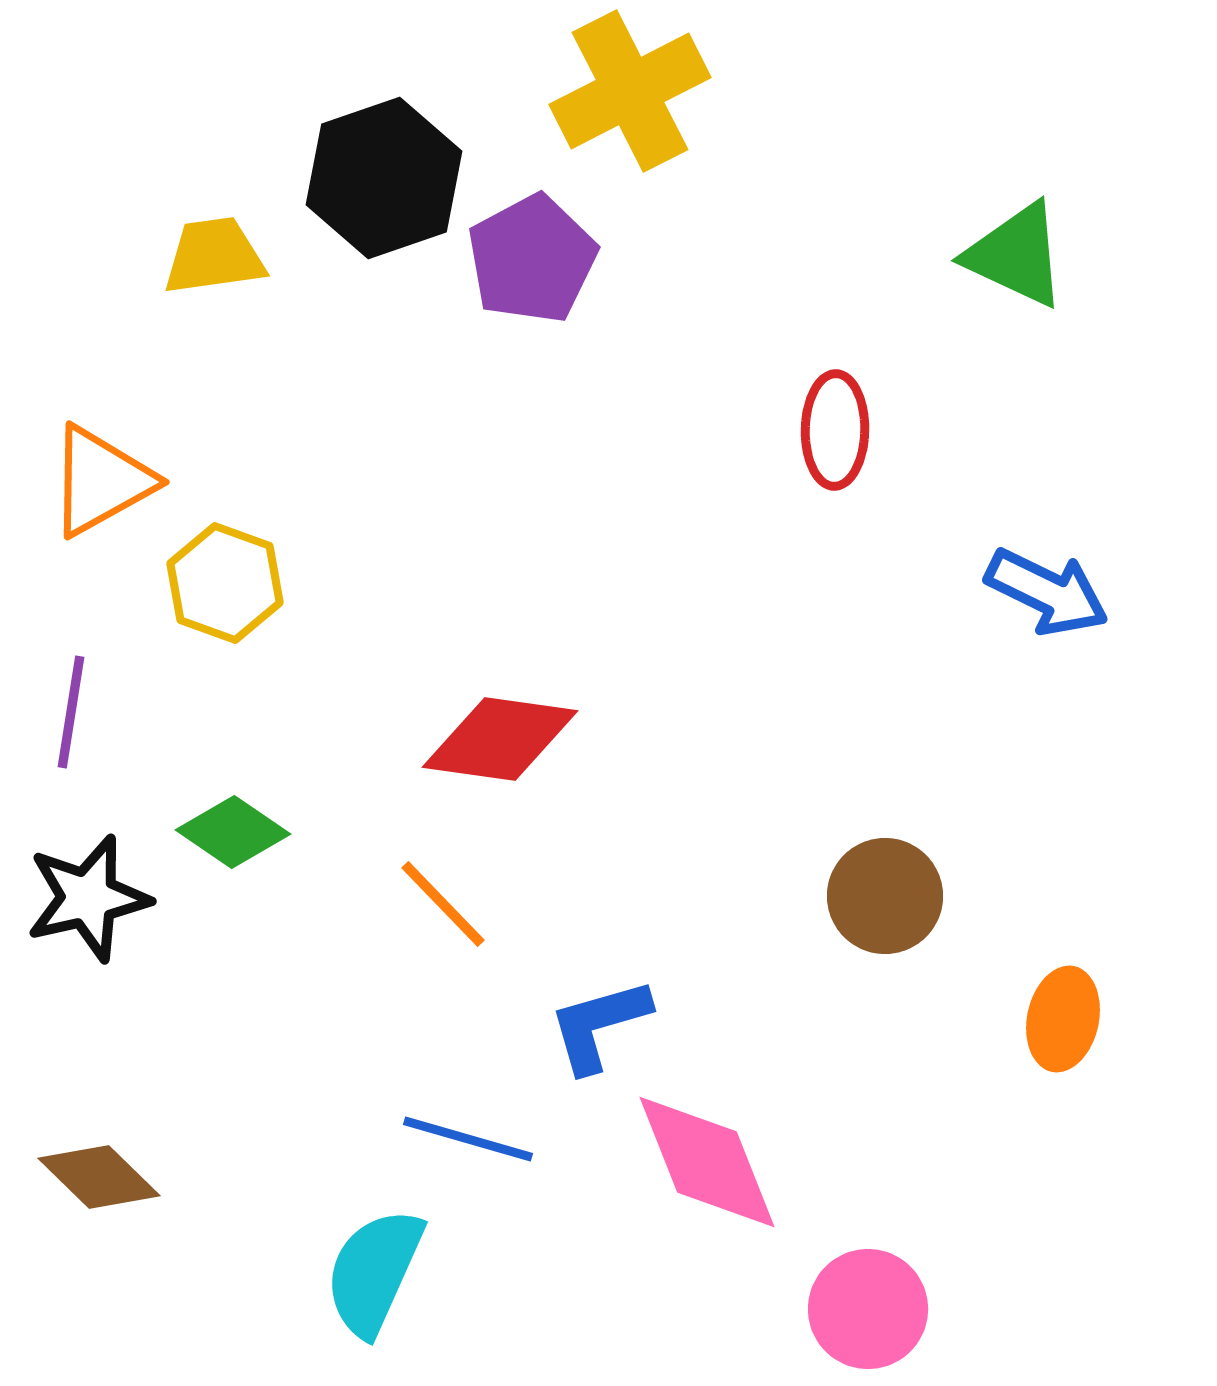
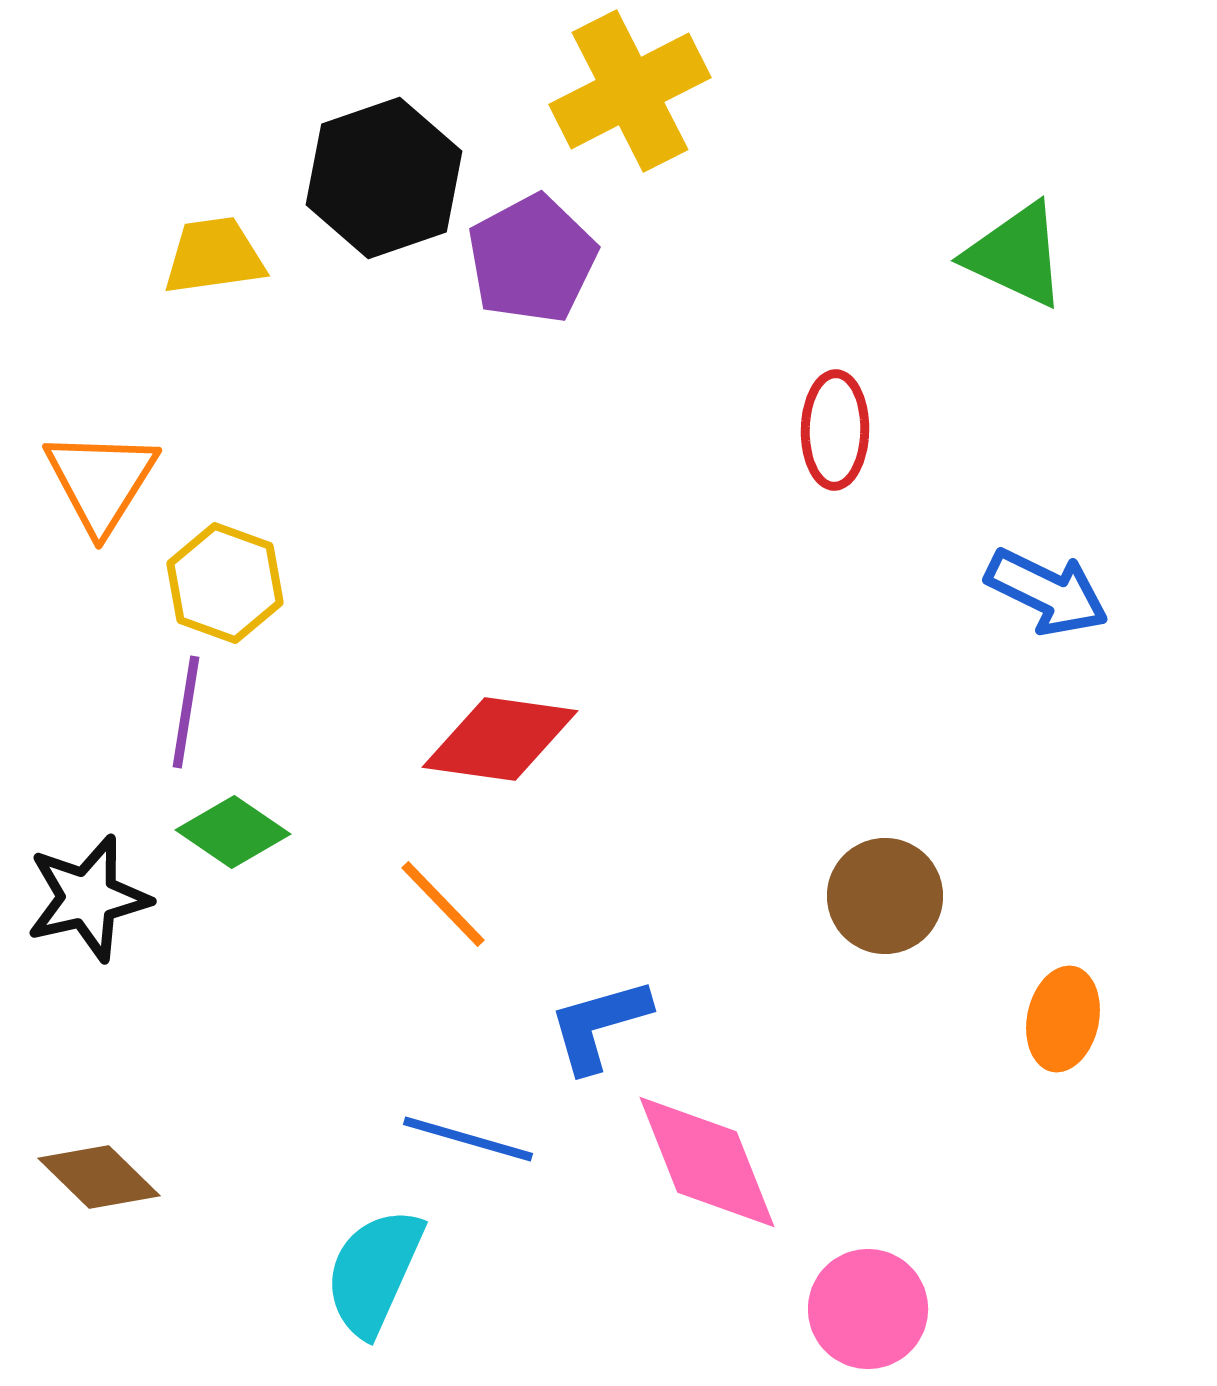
orange triangle: rotated 29 degrees counterclockwise
purple line: moved 115 px right
